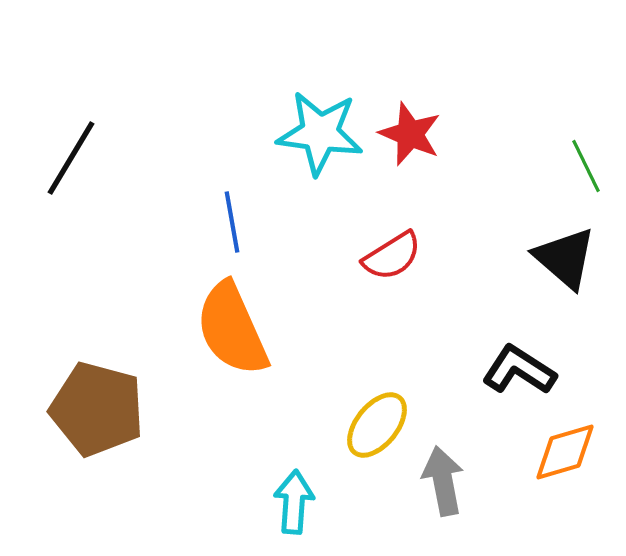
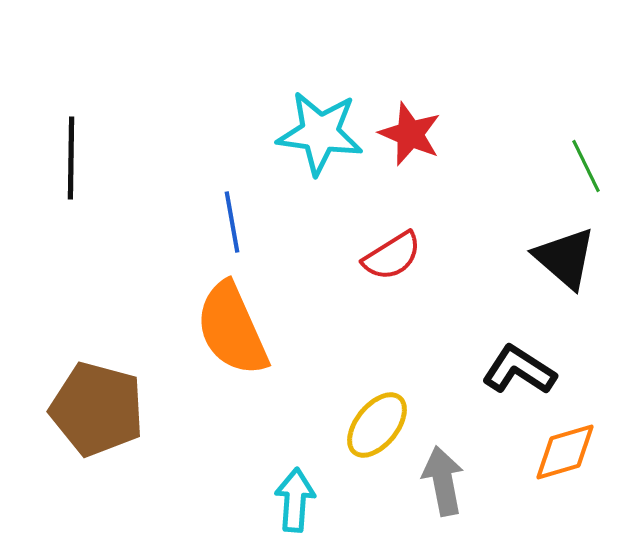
black line: rotated 30 degrees counterclockwise
cyan arrow: moved 1 px right, 2 px up
